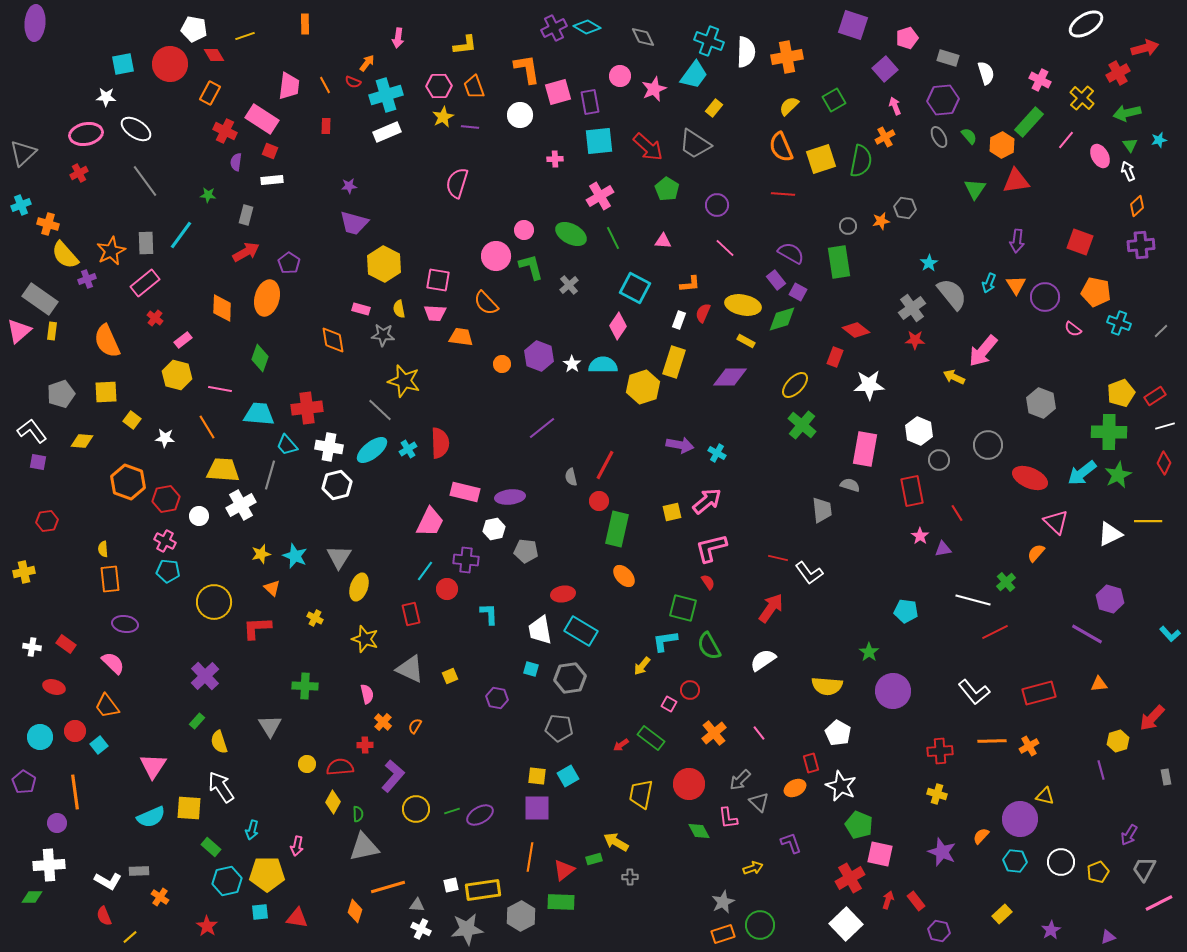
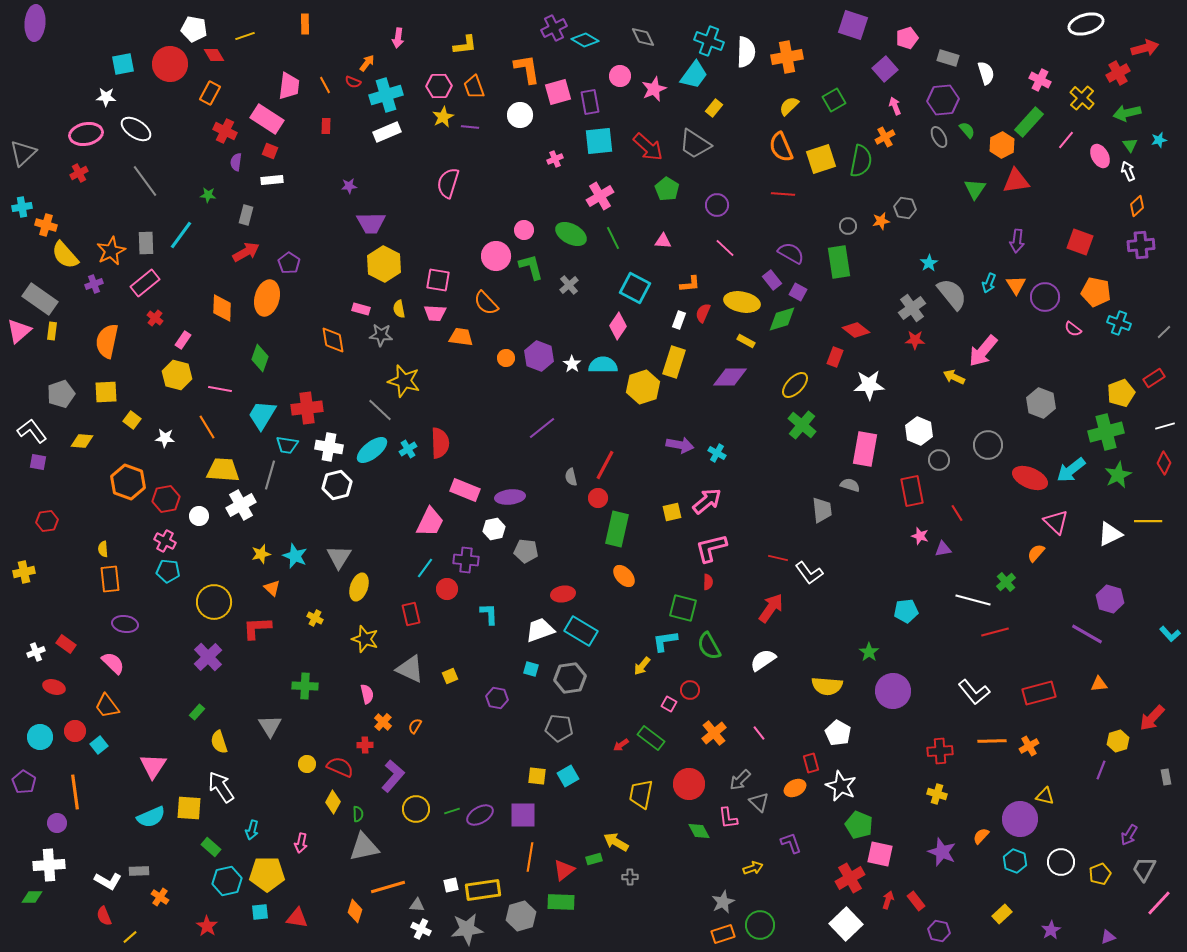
white ellipse at (1086, 24): rotated 16 degrees clockwise
cyan diamond at (587, 27): moved 2 px left, 13 px down
pink rectangle at (262, 119): moved 5 px right
green semicircle at (969, 136): moved 2 px left, 6 px up
pink cross at (555, 159): rotated 21 degrees counterclockwise
pink semicircle at (457, 183): moved 9 px left
cyan cross at (21, 205): moved 1 px right, 2 px down; rotated 12 degrees clockwise
purple trapezoid at (354, 223): moved 17 px right; rotated 16 degrees counterclockwise
orange cross at (48, 224): moved 2 px left, 1 px down
purple cross at (87, 279): moved 7 px right, 5 px down
purple rectangle at (776, 280): moved 4 px left
yellow ellipse at (743, 305): moved 1 px left, 3 px up
gray line at (1161, 331): moved 3 px right, 1 px down
gray star at (383, 335): moved 2 px left
pink rectangle at (183, 340): rotated 18 degrees counterclockwise
orange semicircle at (107, 341): rotated 36 degrees clockwise
orange circle at (502, 364): moved 4 px right, 6 px up
red rectangle at (1155, 396): moved 1 px left, 18 px up
cyan trapezoid at (259, 414): moved 3 px right, 1 px down; rotated 64 degrees counterclockwise
green cross at (1109, 432): moved 3 px left; rotated 16 degrees counterclockwise
cyan trapezoid at (287, 445): rotated 40 degrees counterclockwise
cyan arrow at (1082, 473): moved 11 px left, 3 px up
pink rectangle at (465, 492): moved 2 px up; rotated 8 degrees clockwise
red circle at (599, 501): moved 1 px left, 3 px up
pink star at (920, 536): rotated 18 degrees counterclockwise
cyan line at (425, 571): moved 3 px up
red semicircle at (708, 582): rotated 35 degrees clockwise
cyan pentagon at (906, 611): rotated 15 degrees counterclockwise
white trapezoid at (540, 630): rotated 80 degrees clockwise
red line at (995, 632): rotated 12 degrees clockwise
white cross at (32, 647): moved 4 px right, 5 px down; rotated 30 degrees counterclockwise
purple cross at (205, 676): moved 3 px right, 19 px up
green rectangle at (197, 721): moved 9 px up
red semicircle at (340, 767): rotated 28 degrees clockwise
purple line at (1101, 770): rotated 36 degrees clockwise
purple square at (537, 808): moved 14 px left, 7 px down
pink arrow at (297, 846): moved 4 px right, 3 px up
cyan hexagon at (1015, 861): rotated 15 degrees clockwise
yellow pentagon at (1098, 872): moved 2 px right, 2 px down
pink line at (1159, 903): rotated 20 degrees counterclockwise
gray hexagon at (521, 916): rotated 12 degrees clockwise
